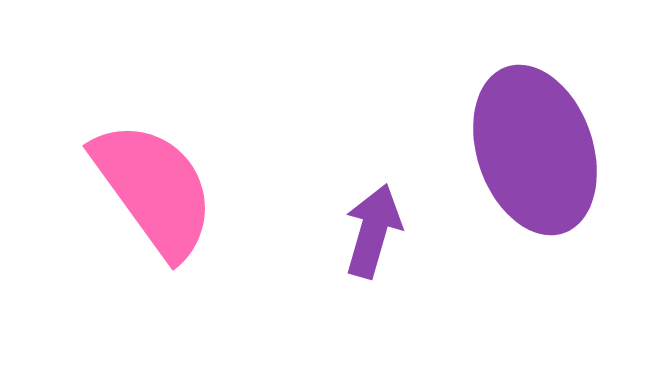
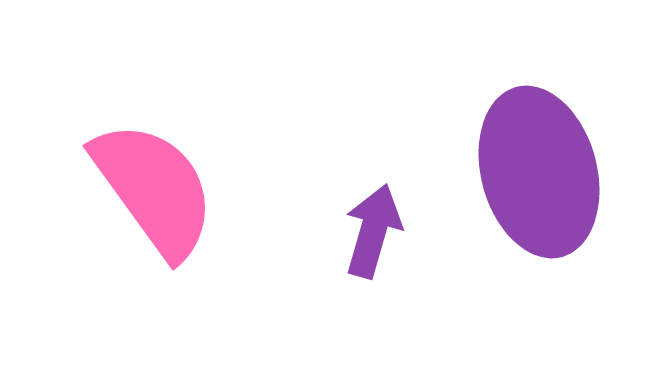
purple ellipse: moved 4 px right, 22 px down; rotated 4 degrees clockwise
